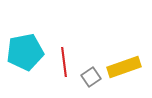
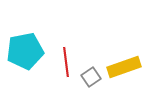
cyan pentagon: moved 1 px up
red line: moved 2 px right
